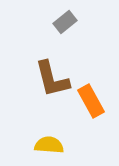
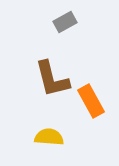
gray rectangle: rotated 10 degrees clockwise
yellow semicircle: moved 8 px up
